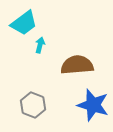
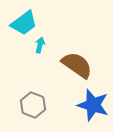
brown semicircle: rotated 40 degrees clockwise
